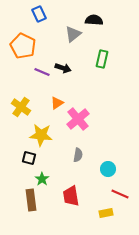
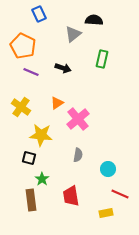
purple line: moved 11 px left
